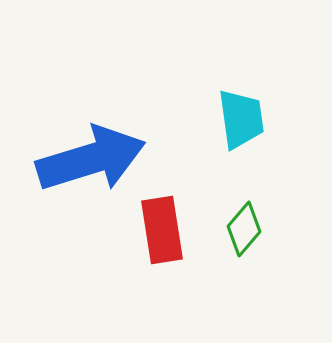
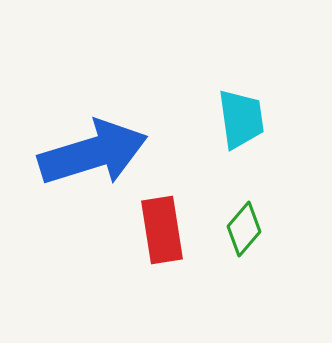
blue arrow: moved 2 px right, 6 px up
